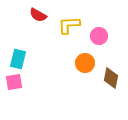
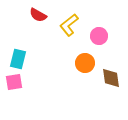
yellow L-shape: rotated 35 degrees counterclockwise
brown diamond: rotated 20 degrees counterclockwise
